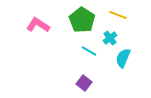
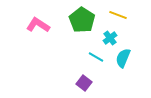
cyan line: moved 7 px right, 6 px down
